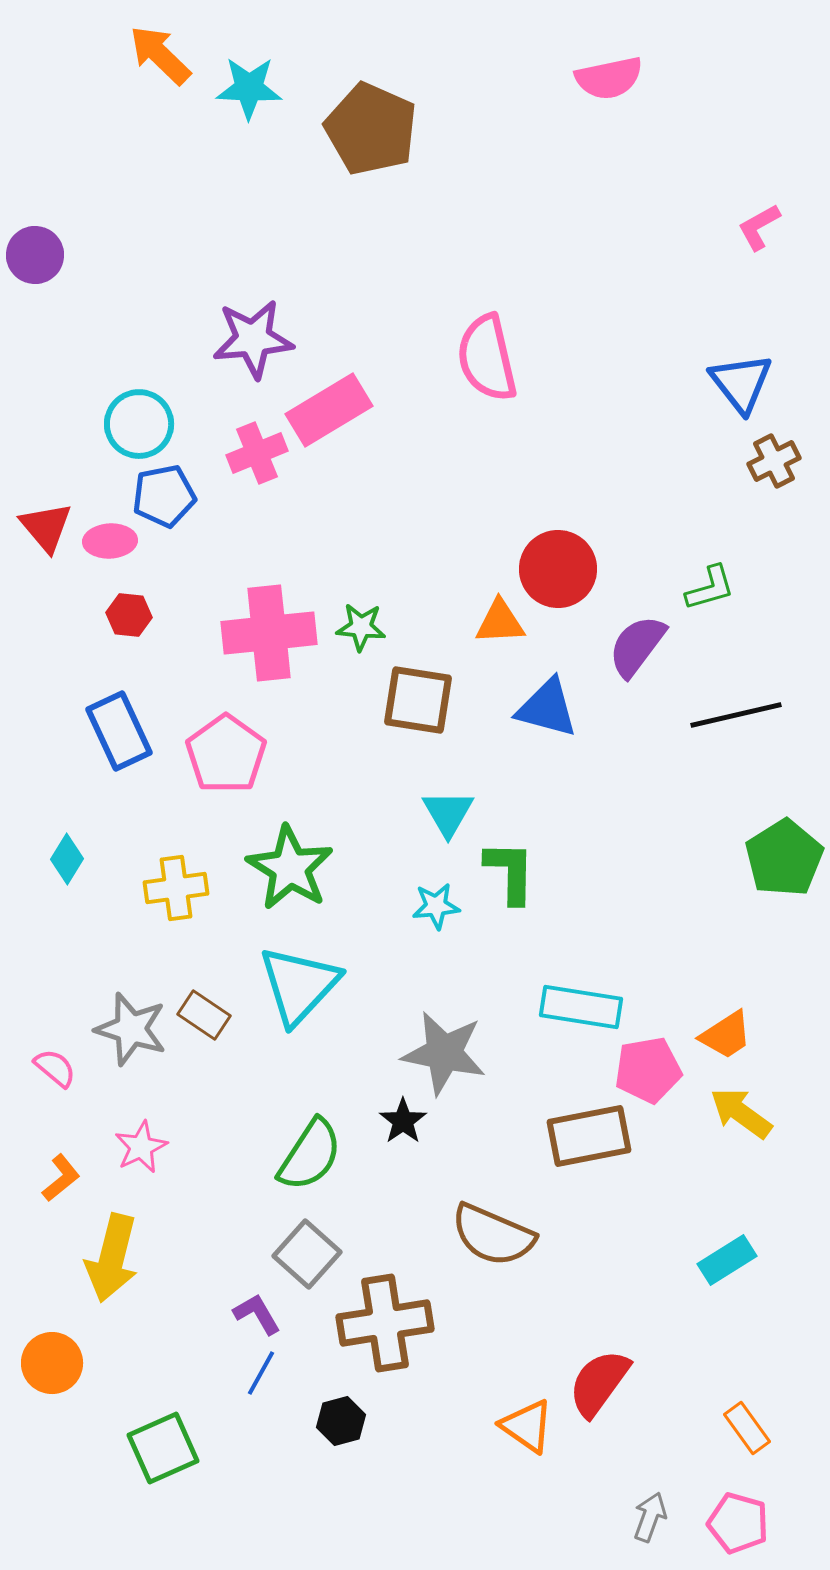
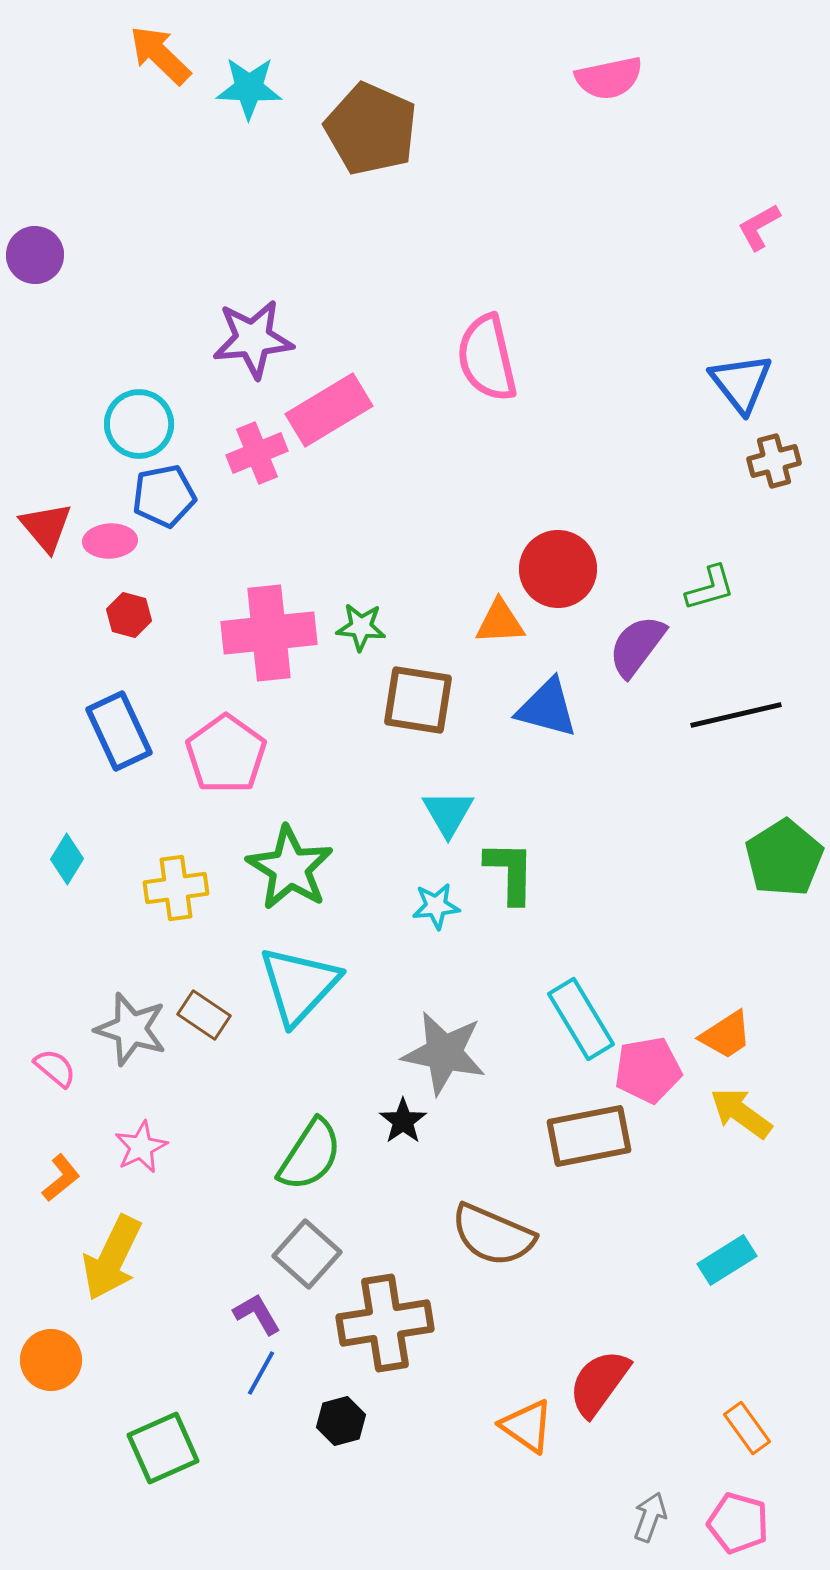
brown cross at (774, 461): rotated 12 degrees clockwise
red hexagon at (129, 615): rotated 9 degrees clockwise
cyan rectangle at (581, 1007): moved 12 px down; rotated 50 degrees clockwise
yellow arrow at (112, 1258): rotated 12 degrees clockwise
orange circle at (52, 1363): moved 1 px left, 3 px up
